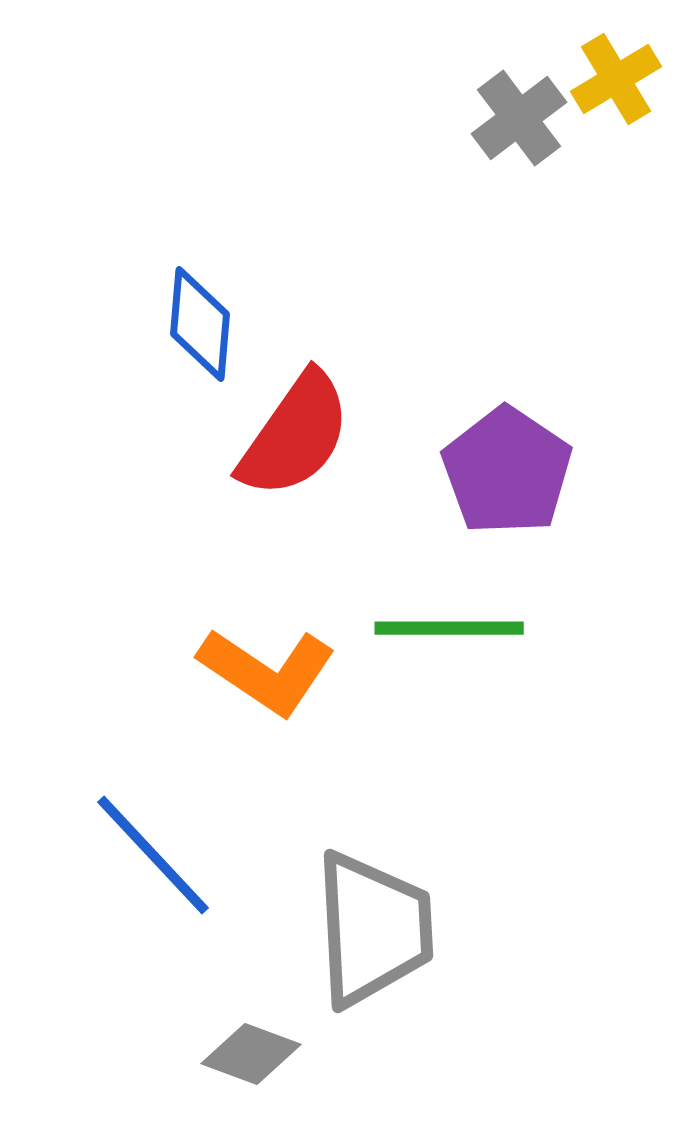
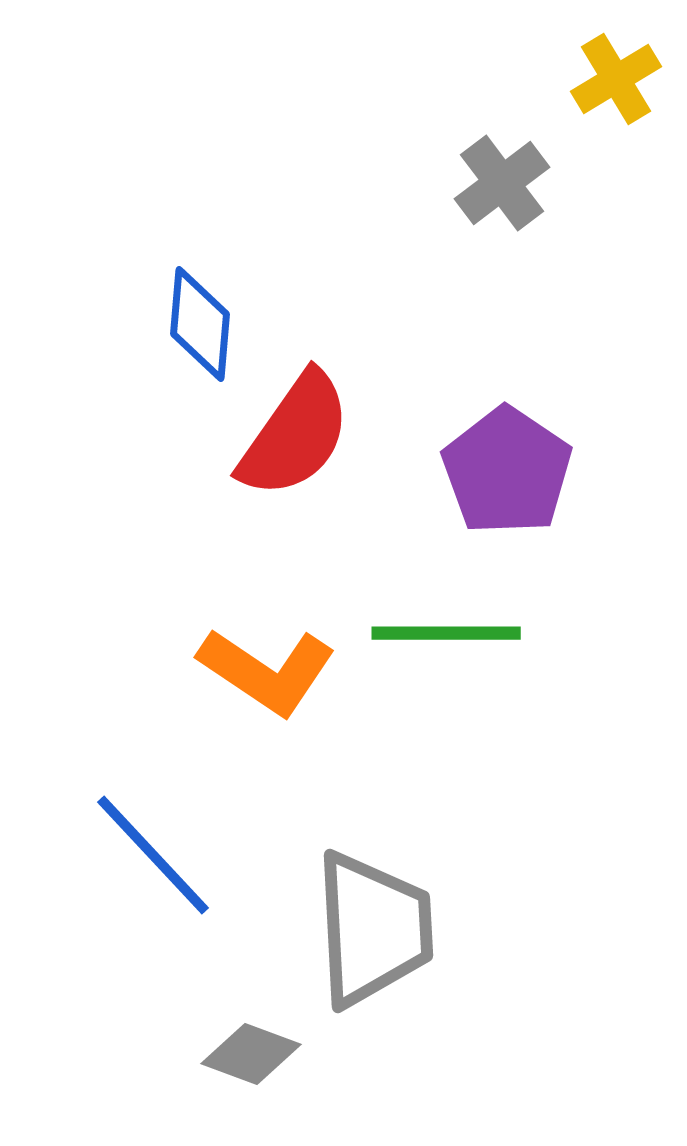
gray cross: moved 17 px left, 65 px down
green line: moved 3 px left, 5 px down
